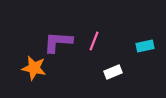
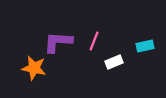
white rectangle: moved 1 px right, 10 px up
